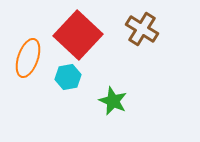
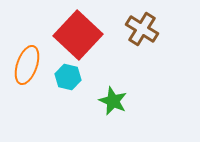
orange ellipse: moved 1 px left, 7 px down
cyan hexagon: rotated 25 degrees clockwise
